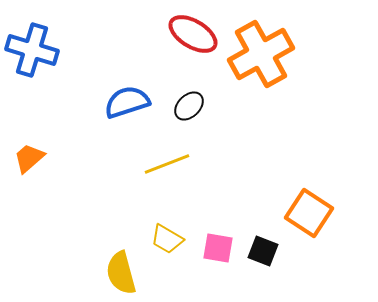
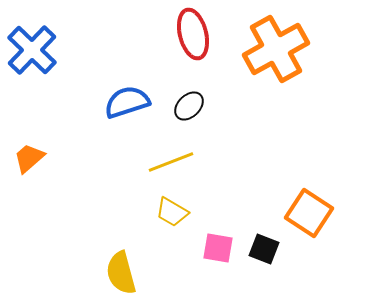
red ellipse: rotated 45 degrees clockwise
blue cross: rotated 27 degrees clockwise
orange cross: moved 15 px right, 5 px up
yellow line: moved 4 px right, 2 px up
yellow trapezoid: moved 5 px right, 27 px up
black square: moved 1 px right, 2 px up
